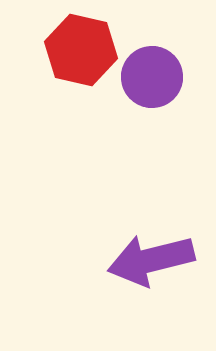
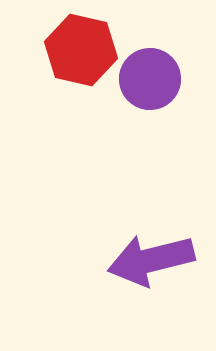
purple circle: moved 2 px left, 2 px down
